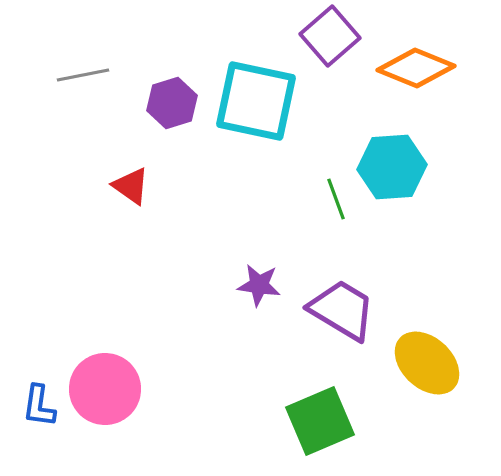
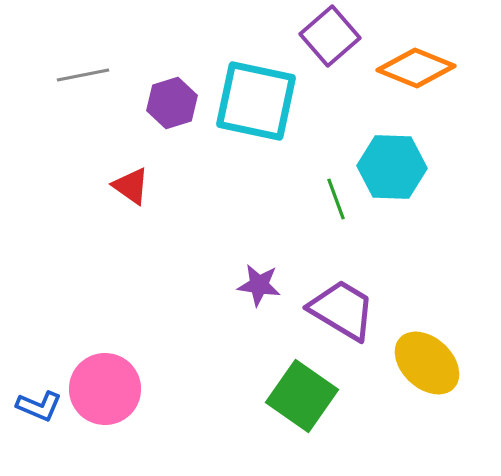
cyan hexagon: rotated 6 degrees clockwise
blue L-shape: rotated 75 degrees counterclockwise
green square: moved 18 px left, 25 px up; rotated 32 degrees counterclockwise
